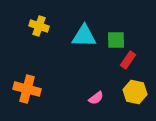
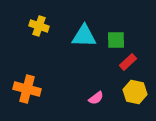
red rectangle: moved 2 px down; rotated 12 degrees clockwise
